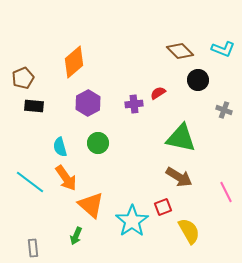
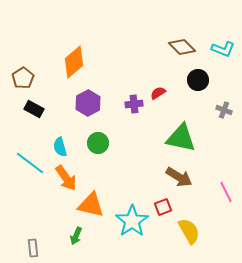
brown diamond: moved 2 px right, 4 px up
brown pentagon: rotated 10 degrees counterclockwise
black rectangle: moved 3 px down; rotated 24 degrees clockwise
cyan line: moved 19 px up
orange triangle: rotated 28 degrees counterclockwise
